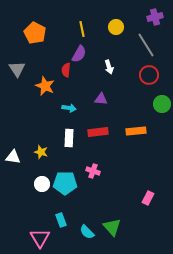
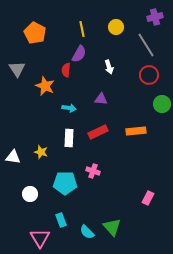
red rectangle: rotated 18 degrees counterclockwise
white circle: moved 12 px left, 10 px down
